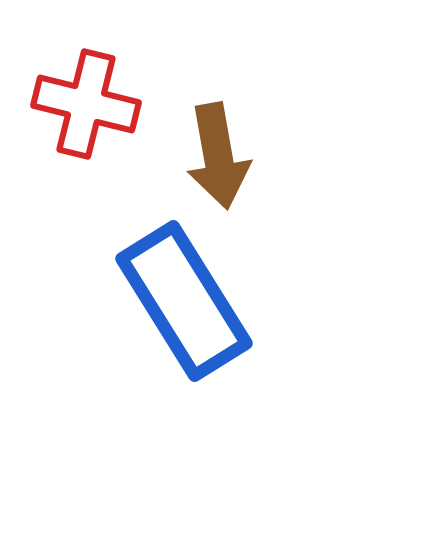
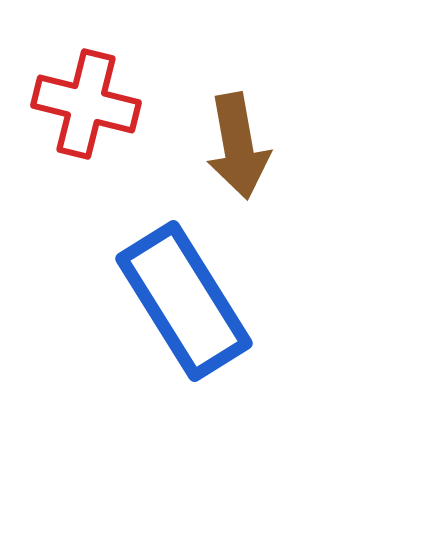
brown arrow: moved 20 px right, 10 px up
